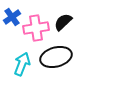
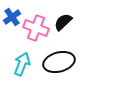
pink cross: rotated 30 degrees clockwise
black ellipse: moved 3 px right, 5 px down
